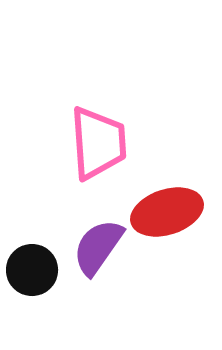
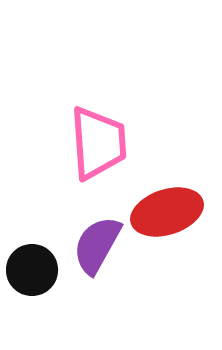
purple semicircle: moved 1 px left, 2 px up; rotated 6 degrees counterclockwise
